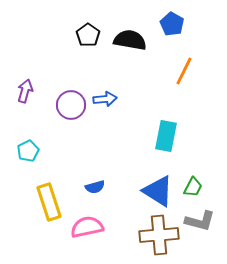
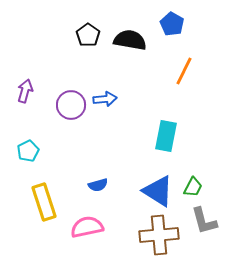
blue semicircle: moved 3 px right, 2 px up
yellow rectangle: moved 5 px left
gray L-shape: moved 4 px right; rotated 60 degrees clockwise
